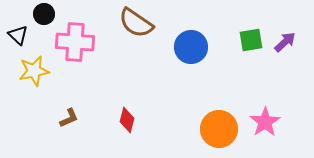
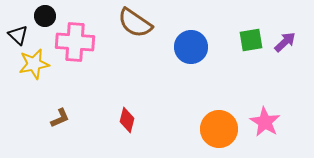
black circle: moved 1 px right, 2 px down
brown semicircle: moved 1 px left
yellow star: moved 7 px up
brown L-shape: moved 9 px left
pink star: rotated 8 degrees counterclockwise
